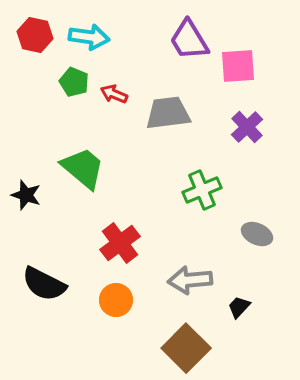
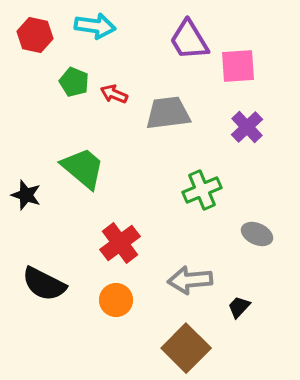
cyan arrow: moved 6 px right, 11 px up
